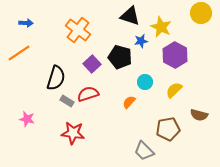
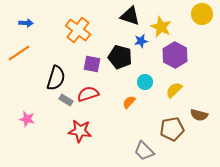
yellow circle: moved 1 px right, 1 px down
purple square: rotated 36 degrees counterclockwise
gray rectangle: moved 1 px left, 1 px up
brown pentagon: moved 4 px right
red star: moved 7 px right, 2 px up
